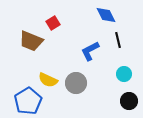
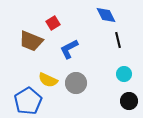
blue L-shape: moved 21 px left, 2 px up
